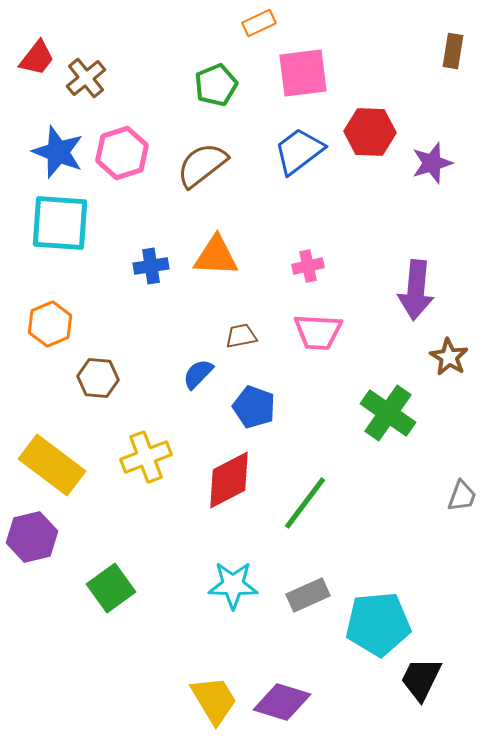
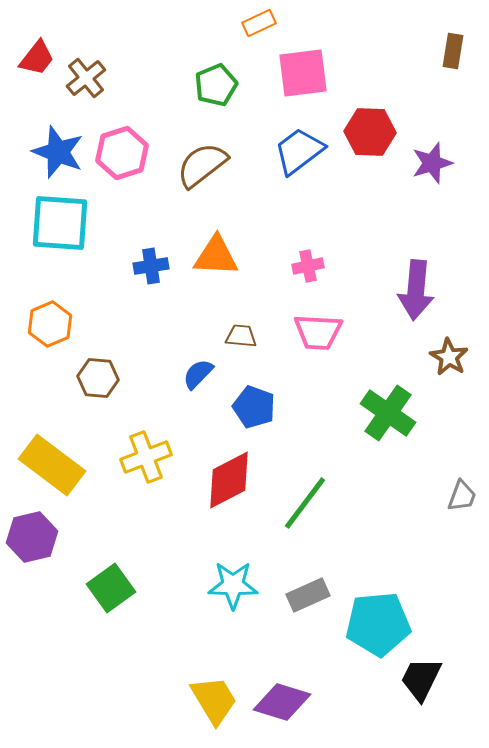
brown trapezoid: rotated 16 degrees clockwise
